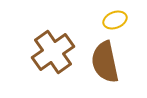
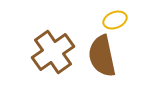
brown semicircle: moved 3 px left, 6 px up
